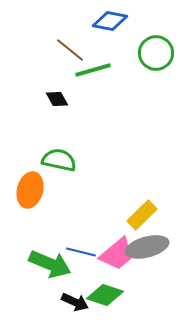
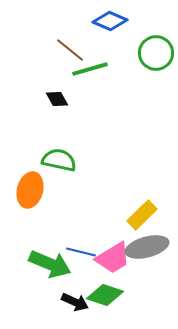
blue diamond: rotated 12 degrees clockwise
green line: moved 3 px left, 1 px up
pink trapezoid: moved 4 px left, 4 px down; rotated 9 degrees clockwise
